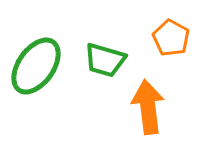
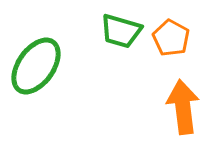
green trapezoid: moved 16 px right, 29 px up
orange arrow: moved 35 px right
